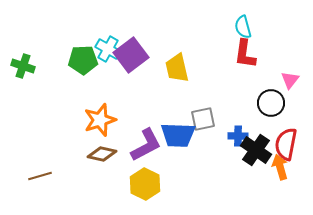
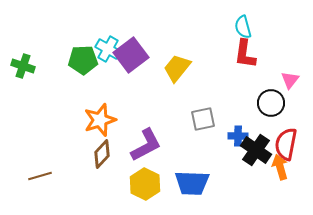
yellow trapezoid: rotated 52 degrees clockwise
blue trapezoid: moved 14 px right, 48 px down
brown diamond: rotated 60 degrees counterclockwise
